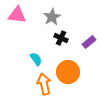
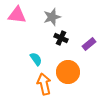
gray star: rotated 12 degrees clockwise
purple rectangle: moved 2 px down
